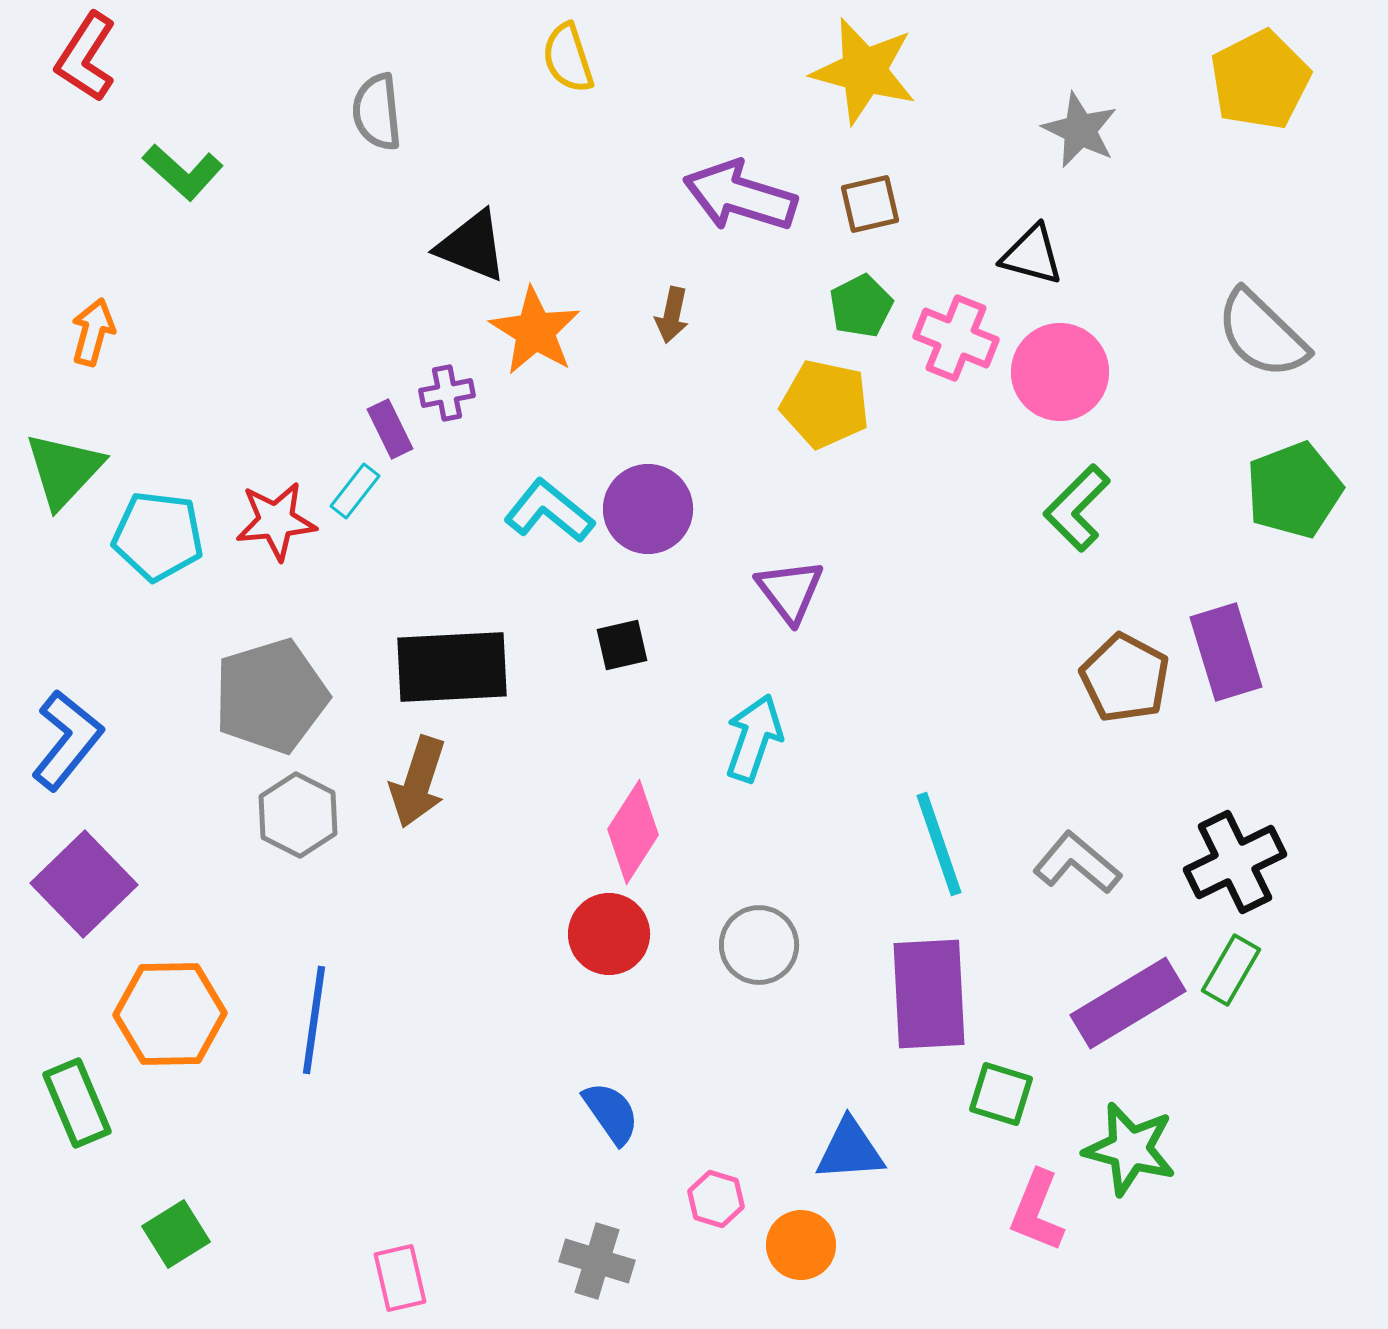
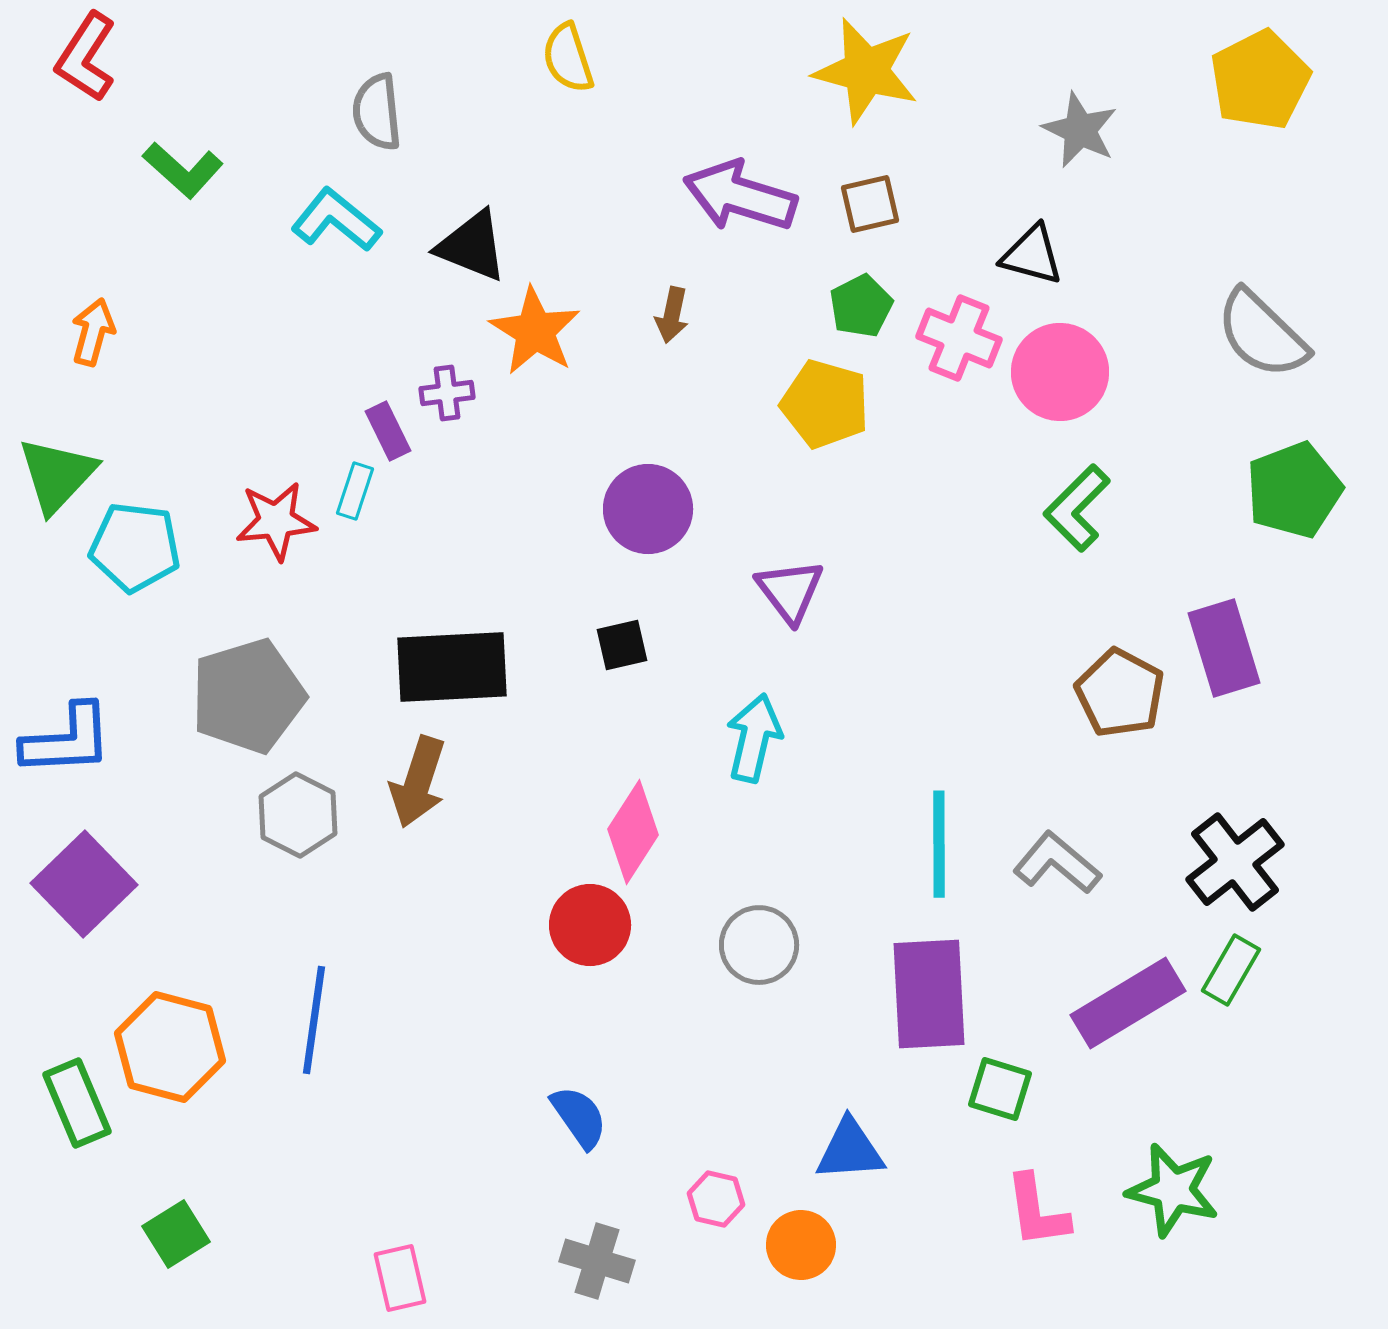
yellow star at (864, 71): moved 2 px right
green L-shape at (183, 172): moved 2 px up
pink cross at (956, 338): moved 3 px right
purple cross at (447, 393): rotated 4 degrees clockwise
yellow pentagon at (825, 404): rotated 4 degrees clockwise
purple rectangle at (390, 429): moved 2 px left, 2 px down
green triangle at (64, 470): moved 7 px left, 5 px down
cyan rectangle at (355, 491): rotated 20 degrees counterclockwise
cyan L-shape at (549, 511): moved 213 px left, 291 px up
cyan pentagon at (158, 536): moved 23 px left, 11 px down
purple rectangle at (1226, 652): moved 2 px left, 4 px up
brown pentagon at (1125, 678): moved 5 px left, 15 px down
gray pentagon at (271, 696): moved 23 px left
cyan arrow at (754, 738): rotated 6 degrees counterclockwise
blue L-shape at (67, 740): rotated 48 degrees clockwise
cyan line at (939, 844): rotated 19 degrees clockwise
black cross at (1235, 862): rotated 12 degrees counterclockwise
gray L-shape at (1077, 863): moved 20 px left
red circle at (609, 934): moved 19 px left, 9 px up
orange hexagon at (170, 1014): moved 33 px down; rotated 16 degrees clockwise
green square at (1001, 1094): moved 1 px left, 5 px up
blue semicircle at (611, 1113): moved 32 px left, 4 px down
green star at (1130, 1149): moved 43 px right, 41 px down
pink hexagon at (716, 1199): rotated 4 degrees counterclockwise
pink L-shape at (1037, 1211): rotated 30 degrees counterclockwise
